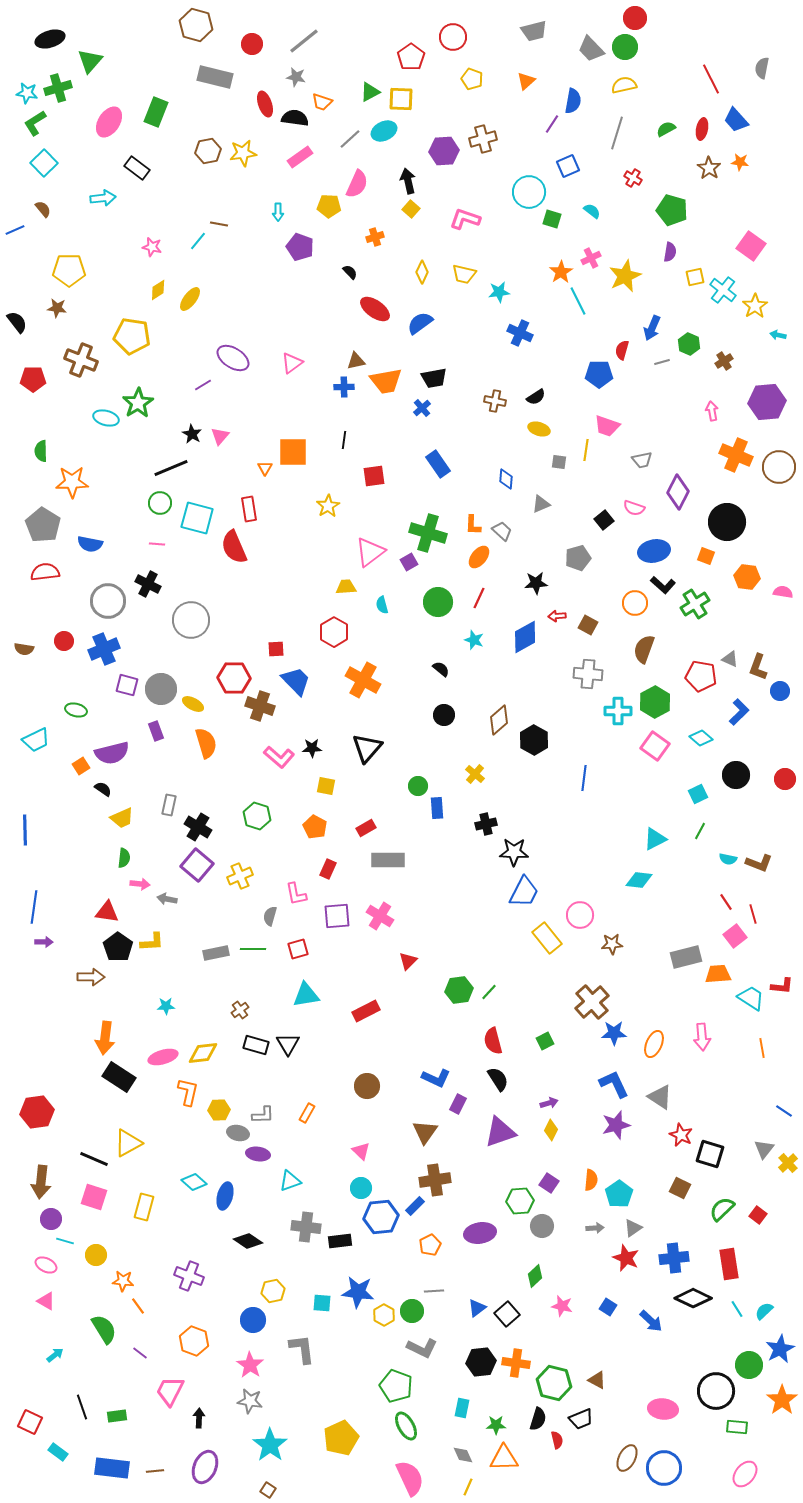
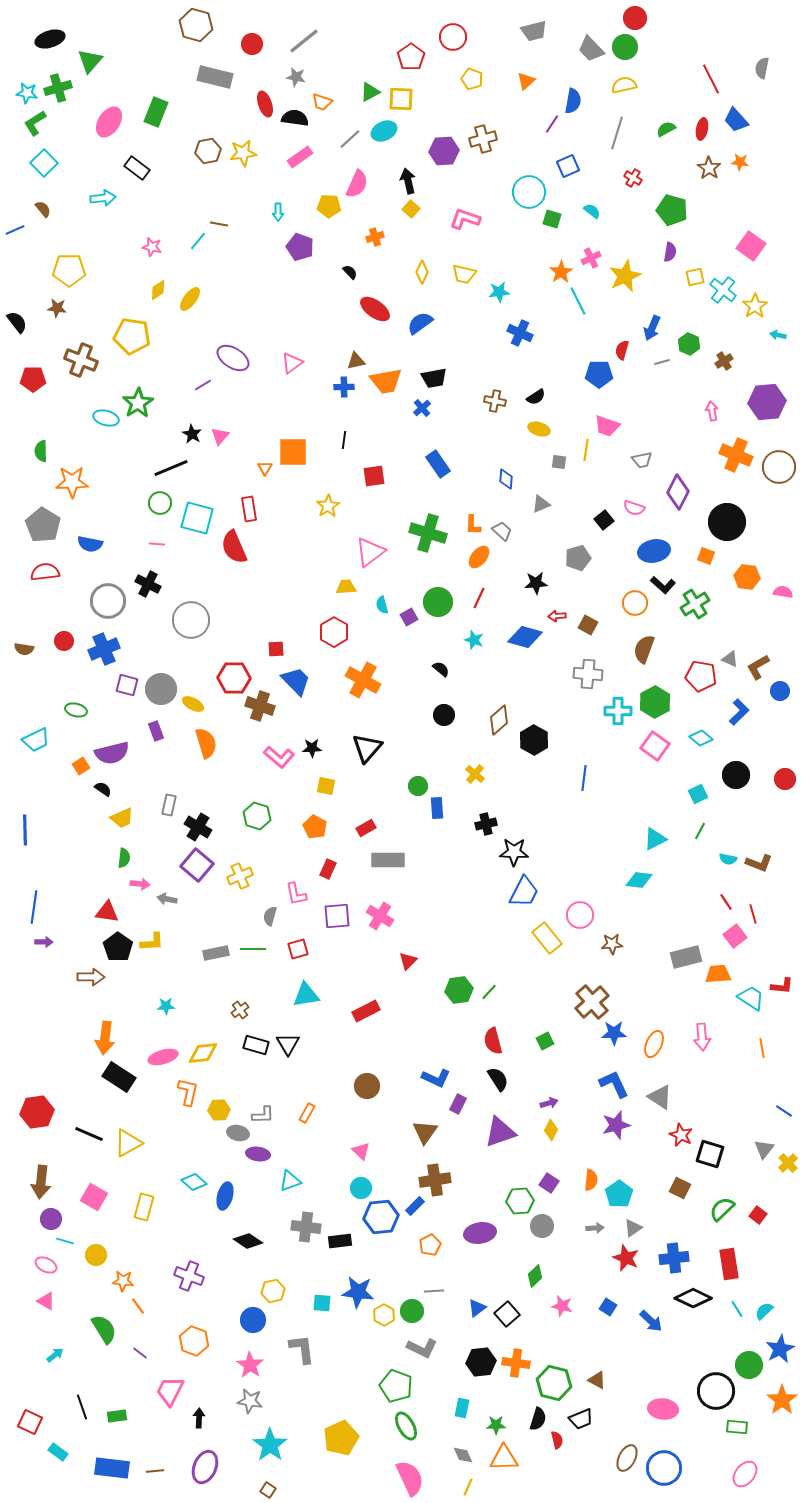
purple square at (409, 562): moved 55 px down
blue diamond at (525, 637): rotated 44 degrees clockwise
brown L-shape at (758, 667): rotated 40 degrees clockwise
black line at (94, 1159): moved 5 px left, 25 px up
pink square at (94, 1197): rotated 12 degrees clockwise
